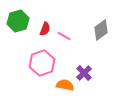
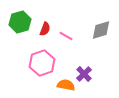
green hexagon: moved 2 px right, 1 px down
gray diamond: rotated 20 degrees clockwise
pink line: moved 2 px right
purple cross: moved 1 px down
orange semicircle: moved 1 px right
